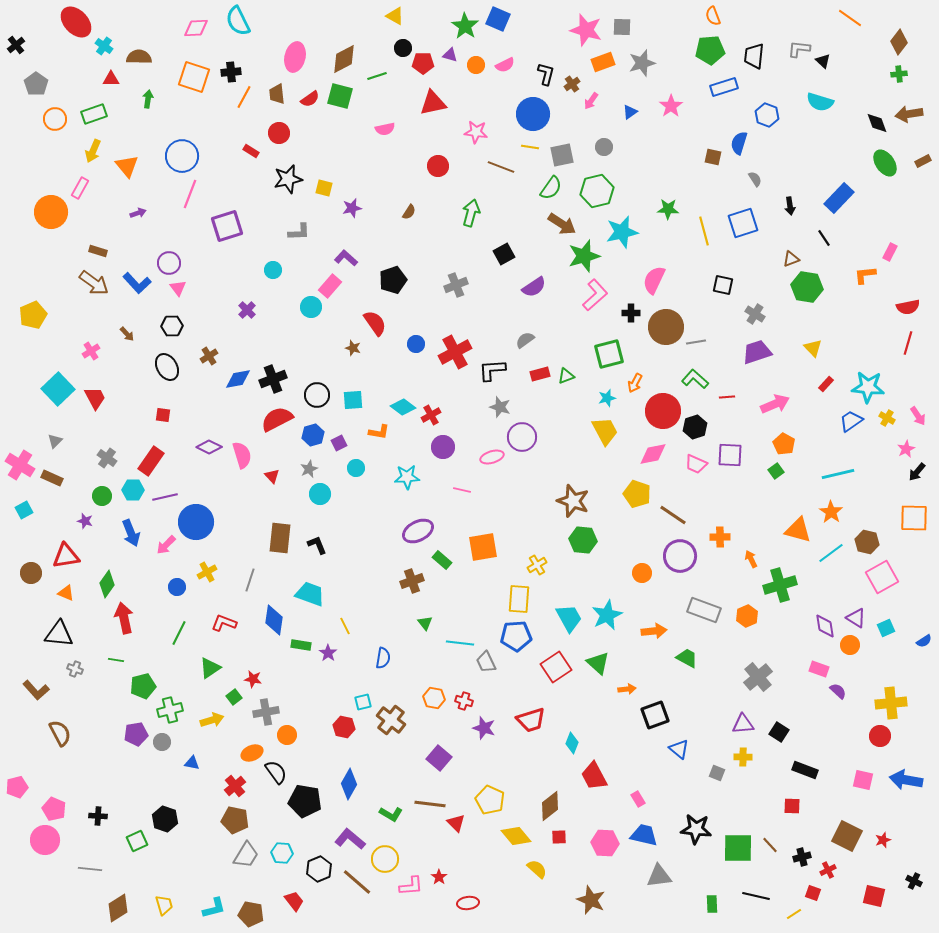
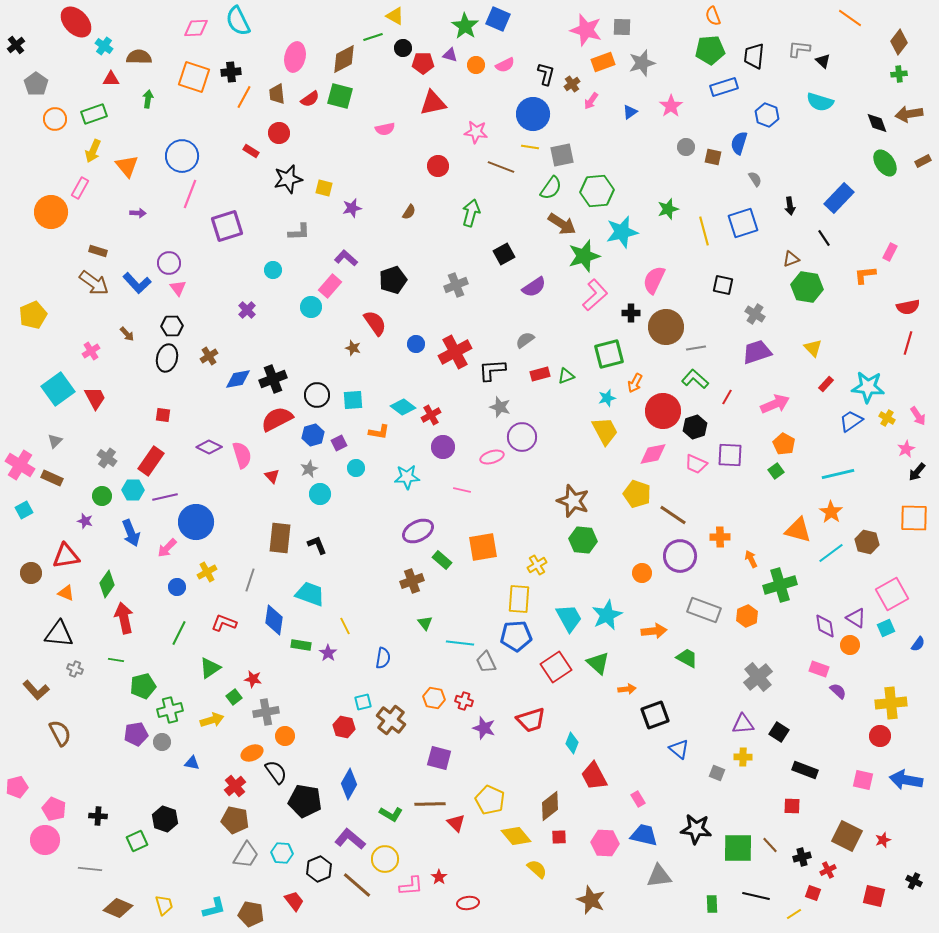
green line at (377, 76): moved 4 px left, 39 px up
gray circle at (604, 147): moved 82 px right
green hexagon at (597, 191): rotated 8 degrees clockwise
green star at (668, 209): rotated 20 degrees counterclockwise
purple arrow at (138, 213): rotated 21 degrees clockwise
gray line at (696, 342): moved 6 px down
black ellipse at (167, 367): moved 9 px up; rotated 44 degrees clockwise
cyan square at (58, 389): rotated 8 degrees clockwise
red line at (727, 397): rotated 56 degrees counterclockwise
pink arrow at (166, 545): moved 1 px right, 3 px down
pink square at (882, 577): moved 10 px right, 17 px down
blue semicircle at (924, 641): moved 6 px left, 3 px down; rotated 21 degrees counterclockwise
orange circle at (287, 735): moved 2 px left, 1 px down
purple square at (439, 758): rotated 25 degrees counterclockwise
brown line at (430, 804): rotated 8 degrees counterclockwise
brown line at (357, 882): moved 3 px down
brown diamond at (118, 908): rotated 56 degrees clockwise
